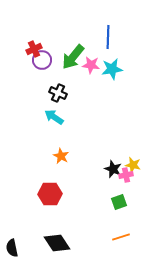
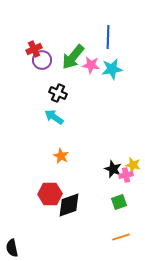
black diamond: moved 12 px right, 38 px up; rotated 76 degrees counterclockwise
